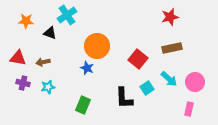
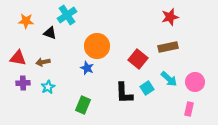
brown rectangle: moved 4 px left, 1 px up
purple cross: rotated 16 degrees counterclockwise
cyan star: rotated 16 degrees counterclockwise
black L-shape: moved 5 px up
